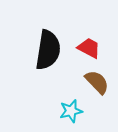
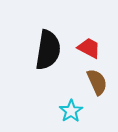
brown semicircle: rotated 20 degrees clockwise
cyan star: rotated 20 degrees counterclockwise
